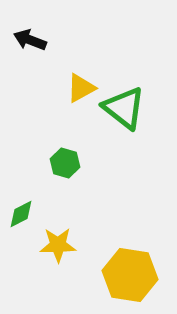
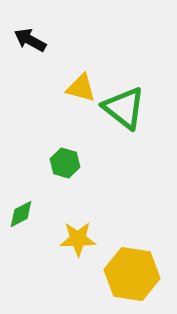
black arrow: rotated 8 degrees clockwise
yellow triangle: rotated 44 degrees clockwise
yellow star: moved 20 px right, 6 px up
yellow hexagon: moved 2 px right, 1 px up
